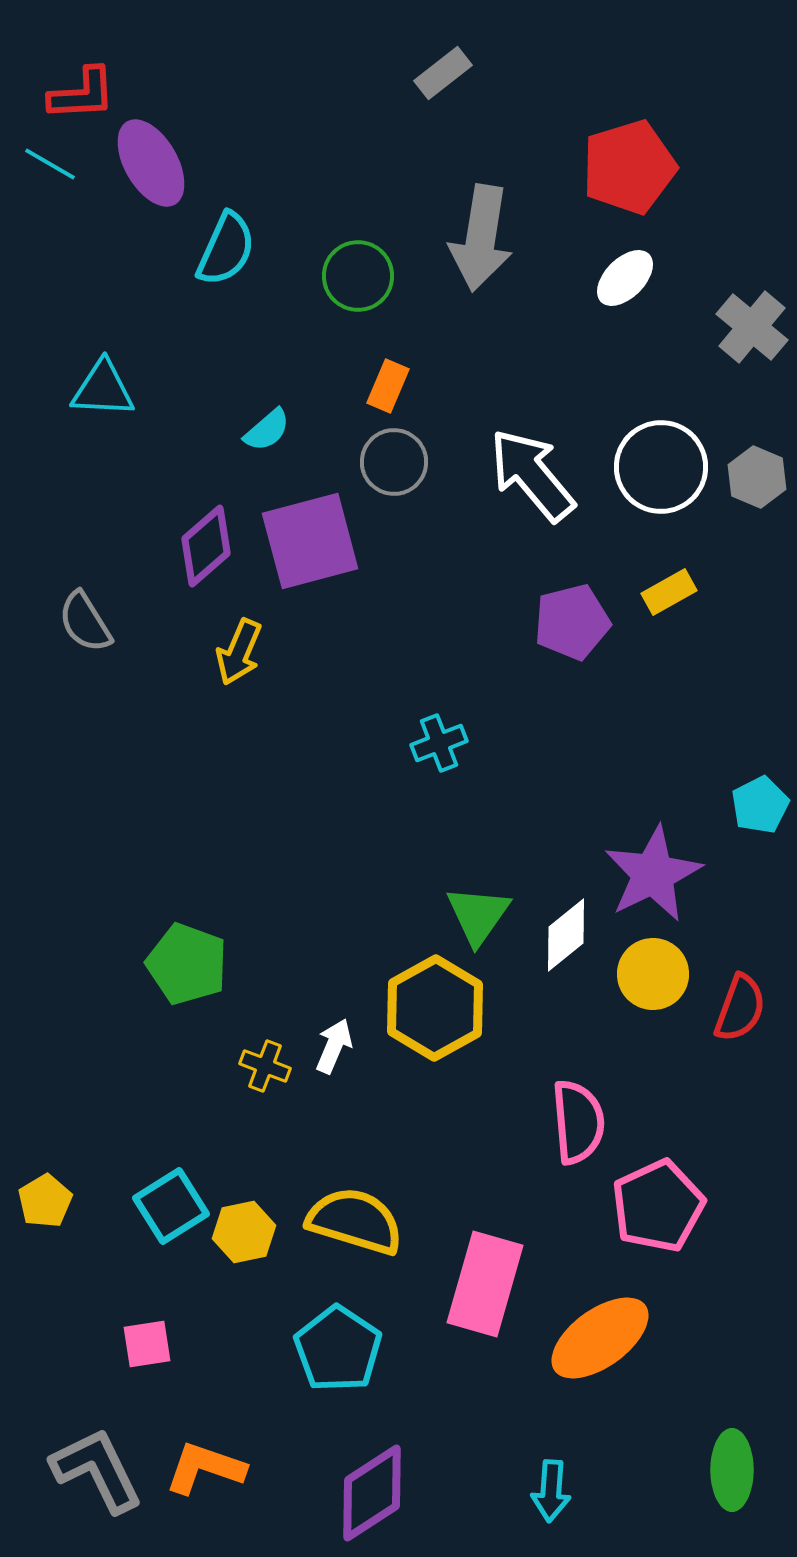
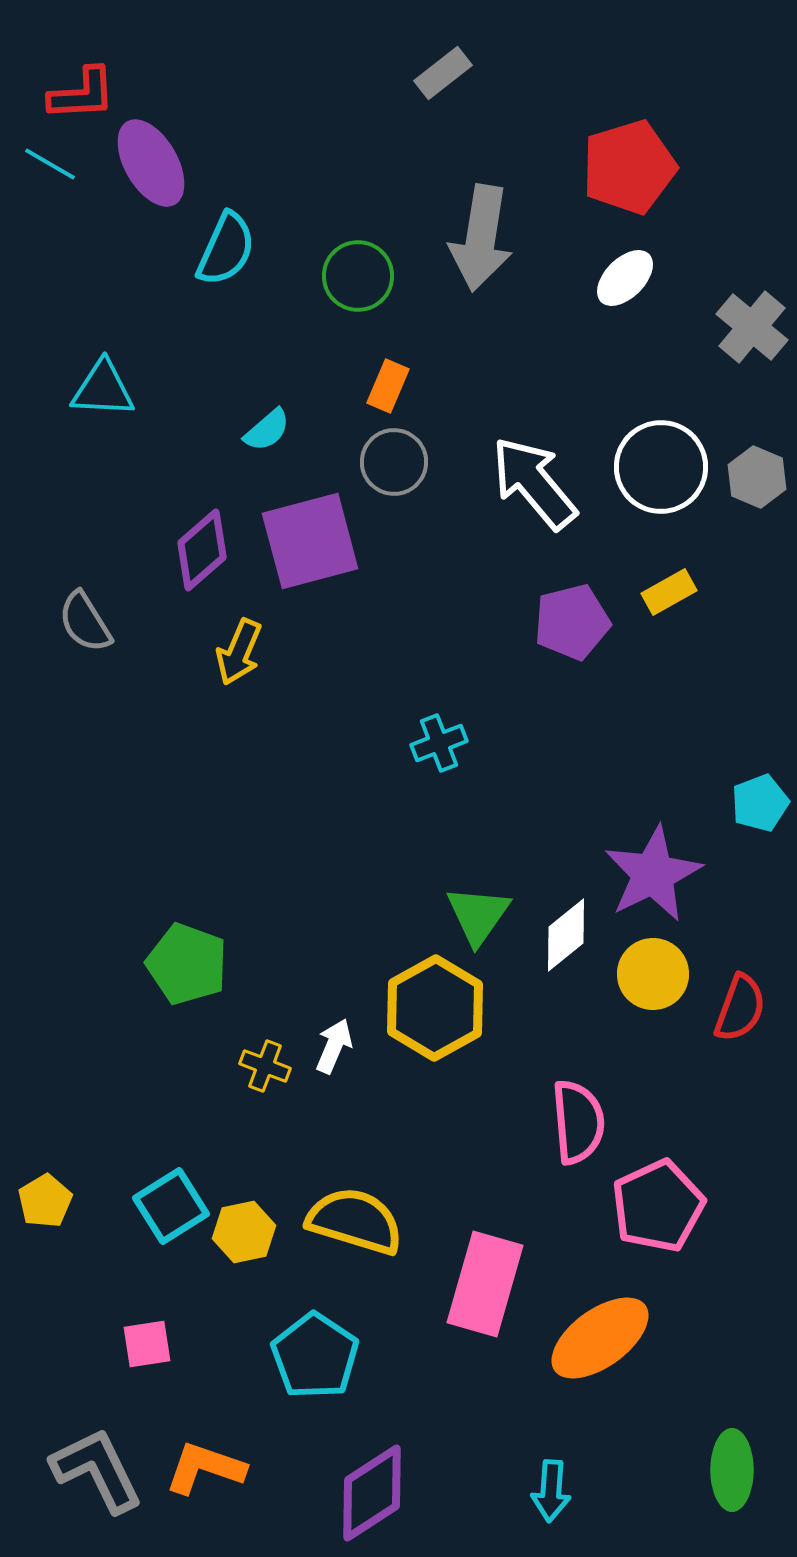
white arrow at (532, 475): moved 2 px right, 8 px down
purple diamond at (206, 546): moved 4 px left, 4 px down
cyan pentagon at (760, 805): moved 2 px up; rotated 6 degrees clockwise
cyan pentagon at (338, 1349): moved 23 px left, 7 px down
